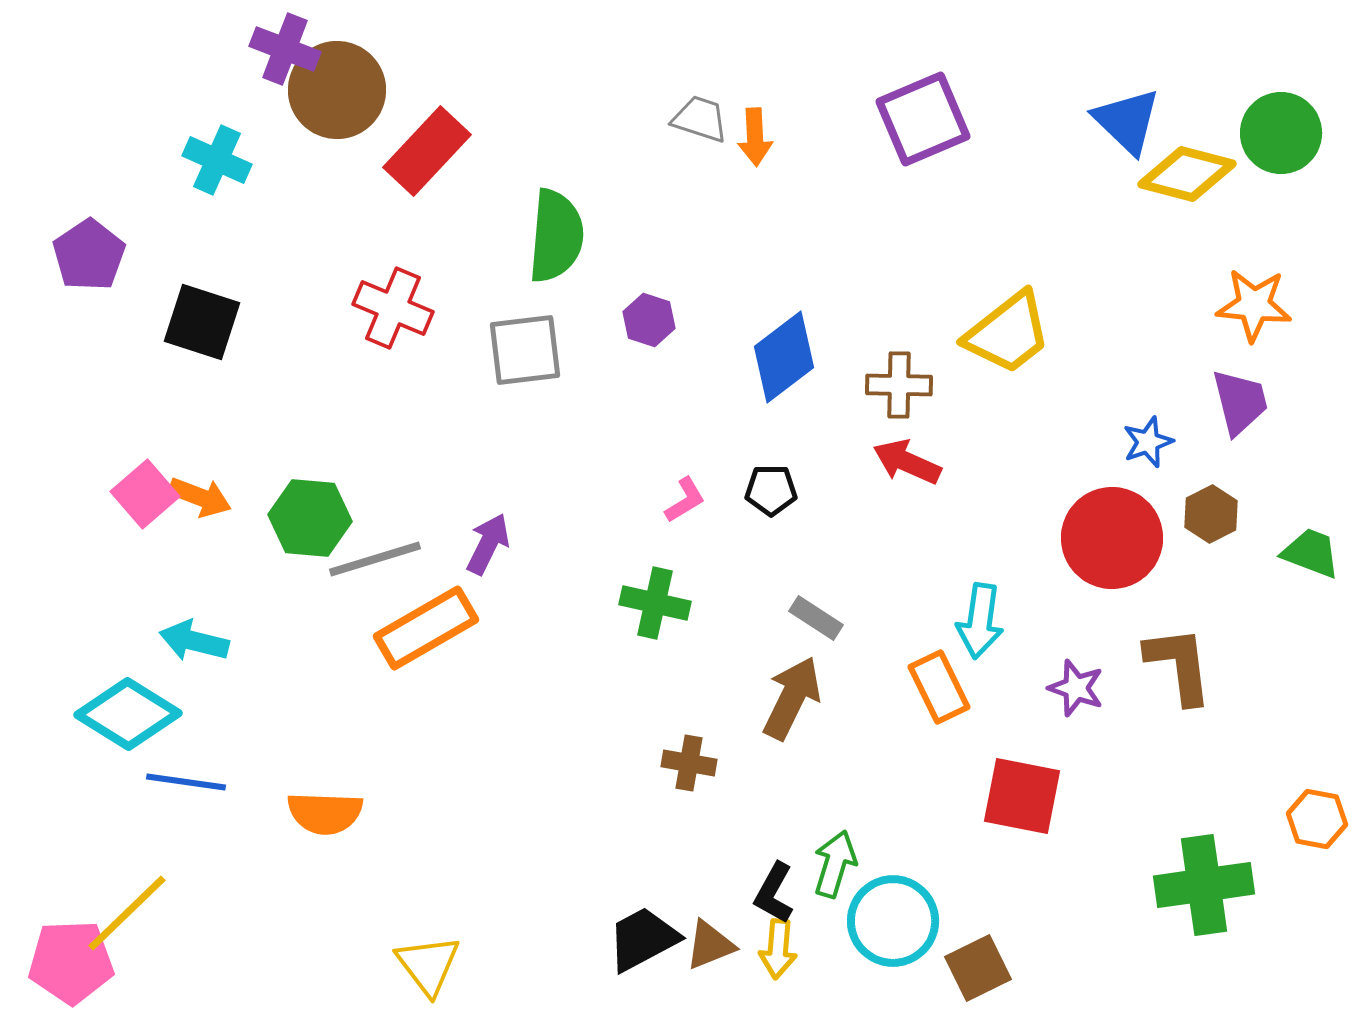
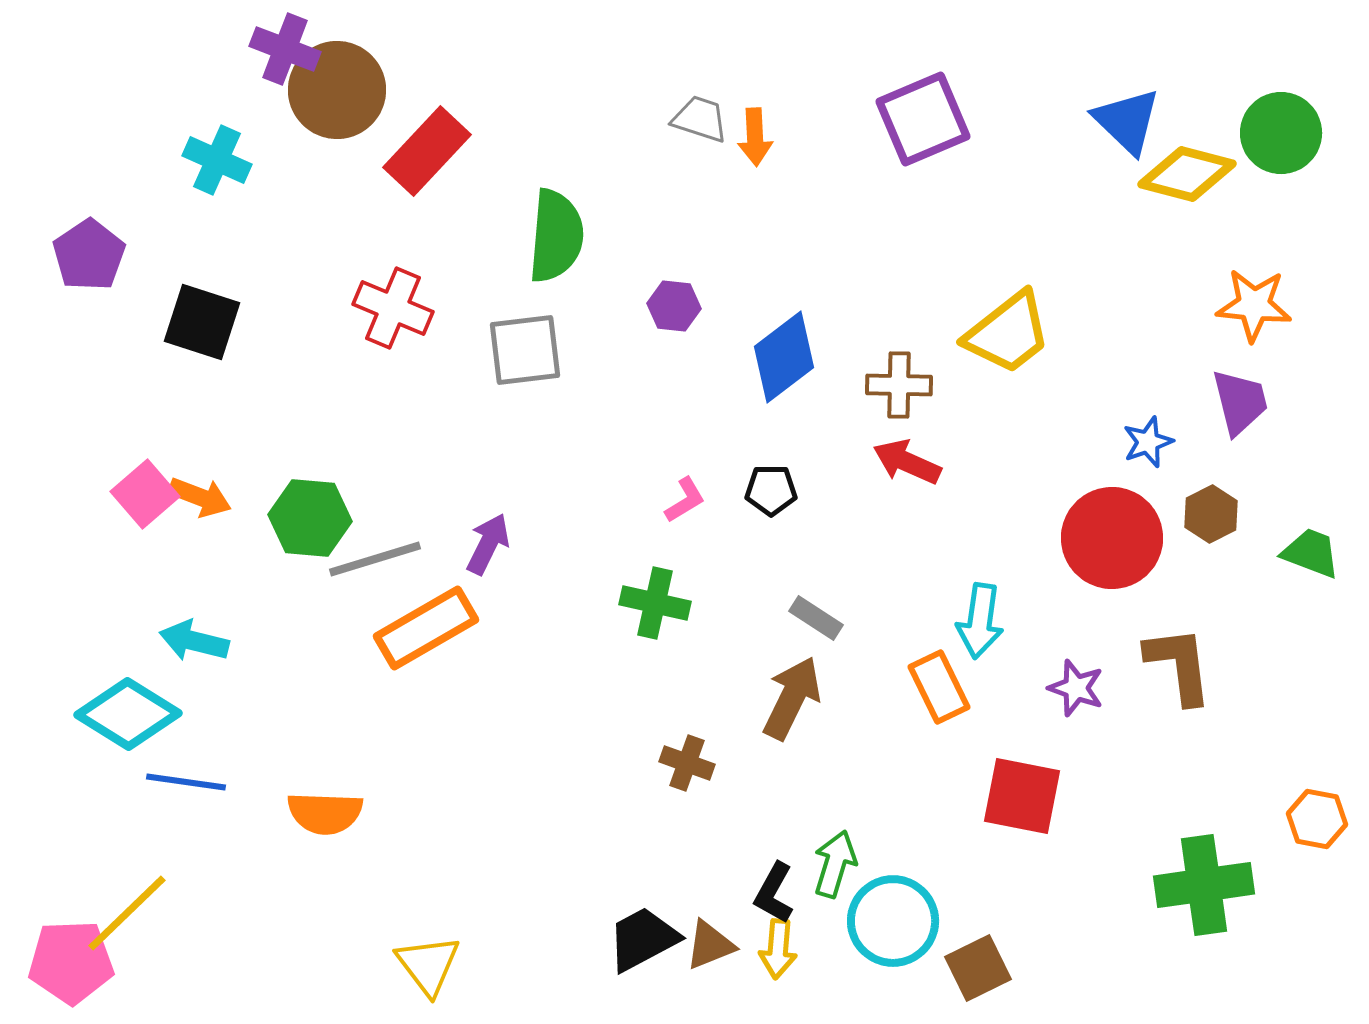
purple hexagon at (649, 320): moved 25 px right, 14 px up; rotated 12 degrees counterclockwise
brown cross at (689, 763): moved 2 px left; rotated 10 degrees clockwise
